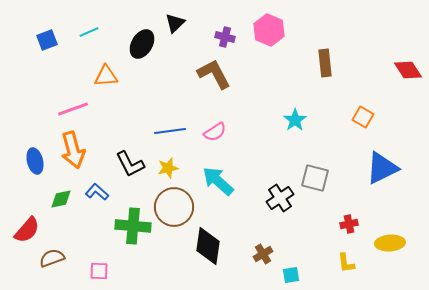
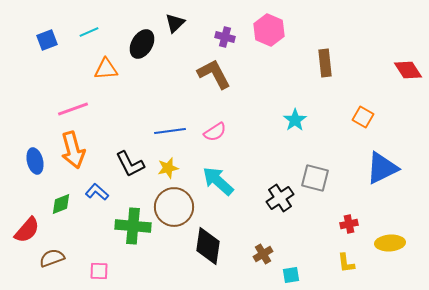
orange triangle: moved 7 px up
green diamond: moved 5 px down; rotated 10 degrees counterclockwise
